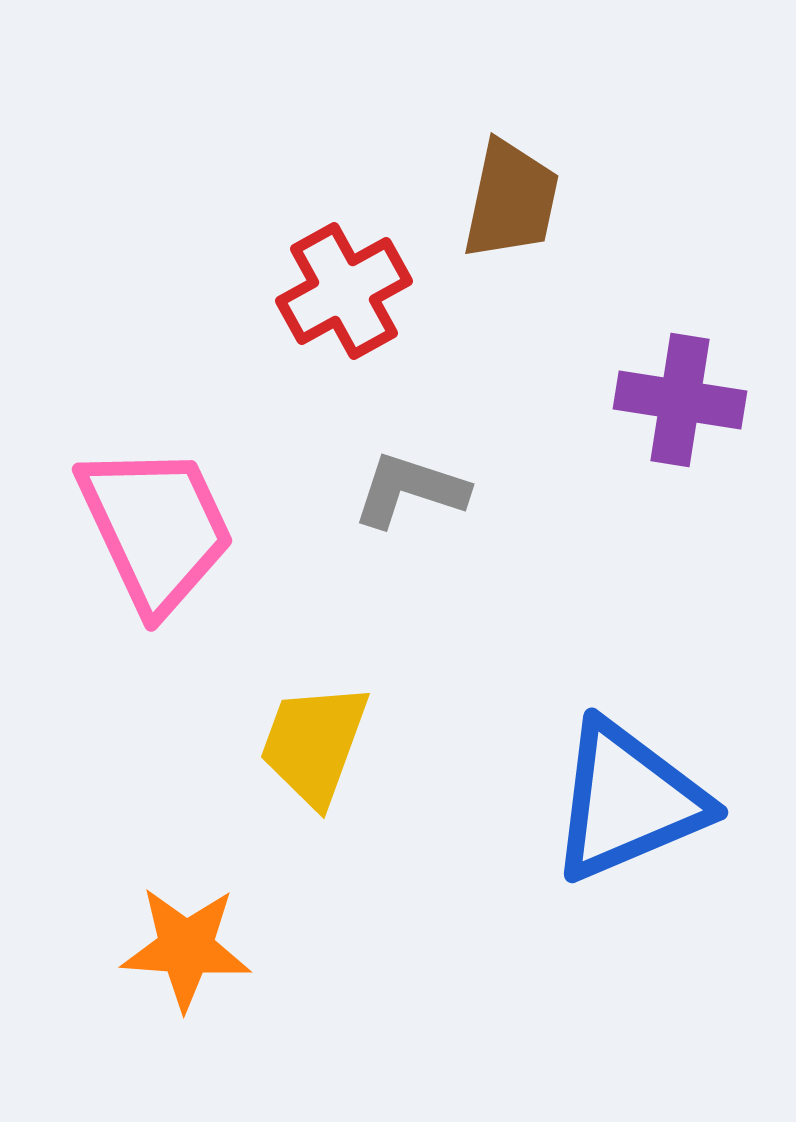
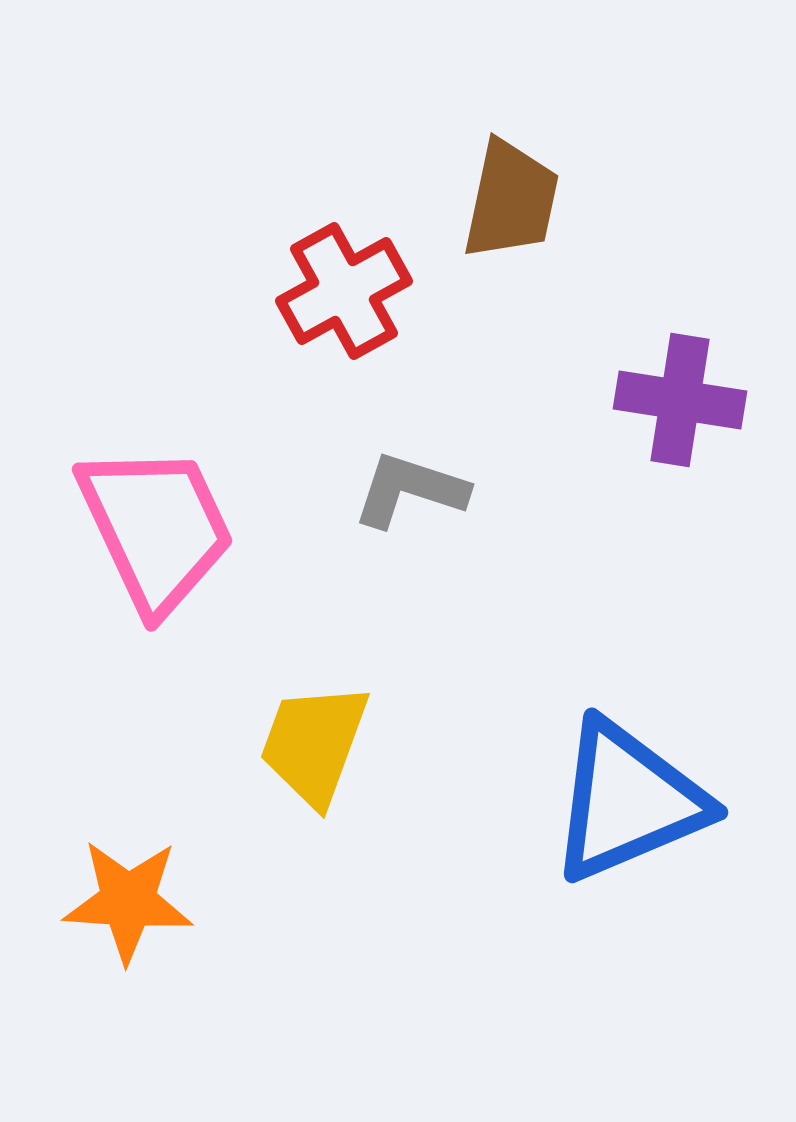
orange star: moved 58 px left, 47 px up
